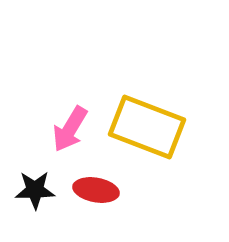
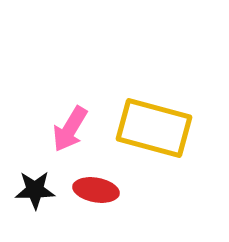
yellow rectangle: moved 7 px right, 1 px down; rotated 6 degrees counterclockwise
